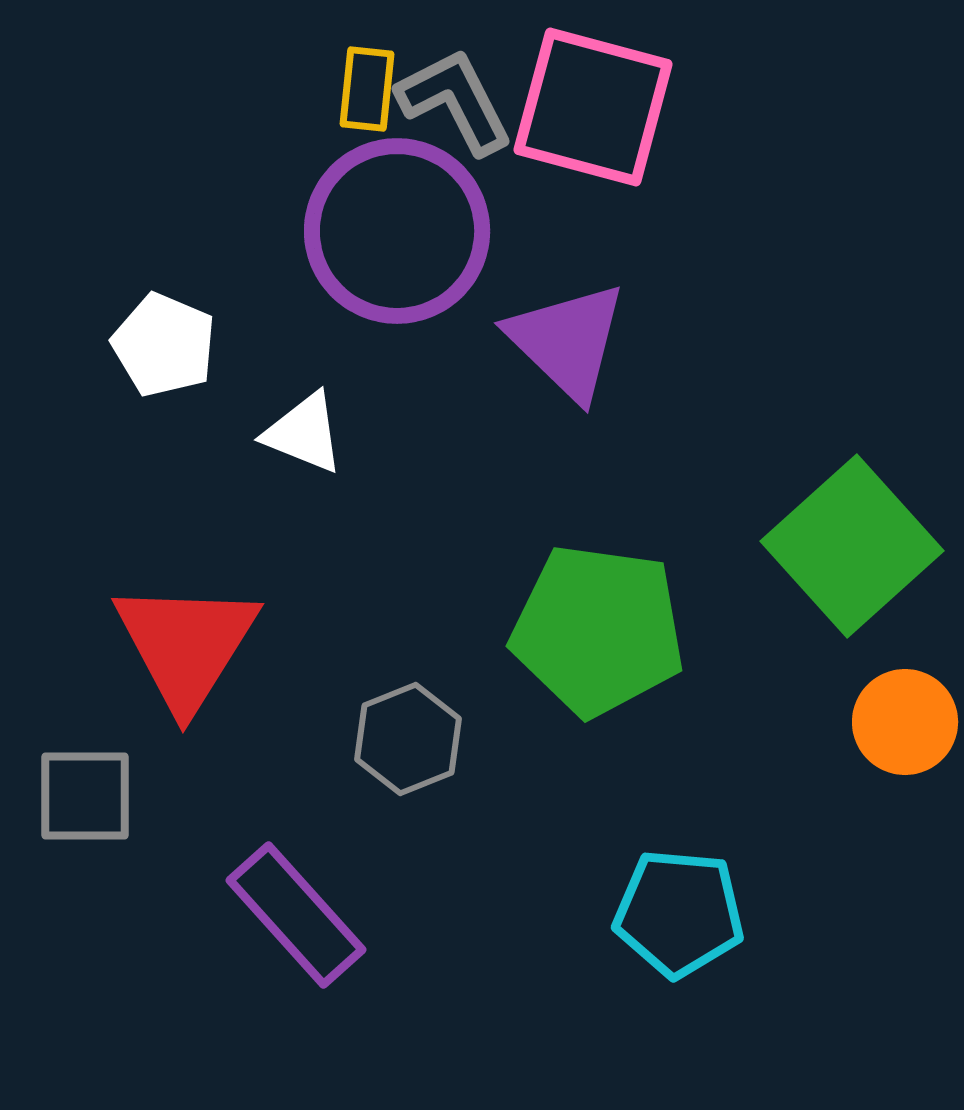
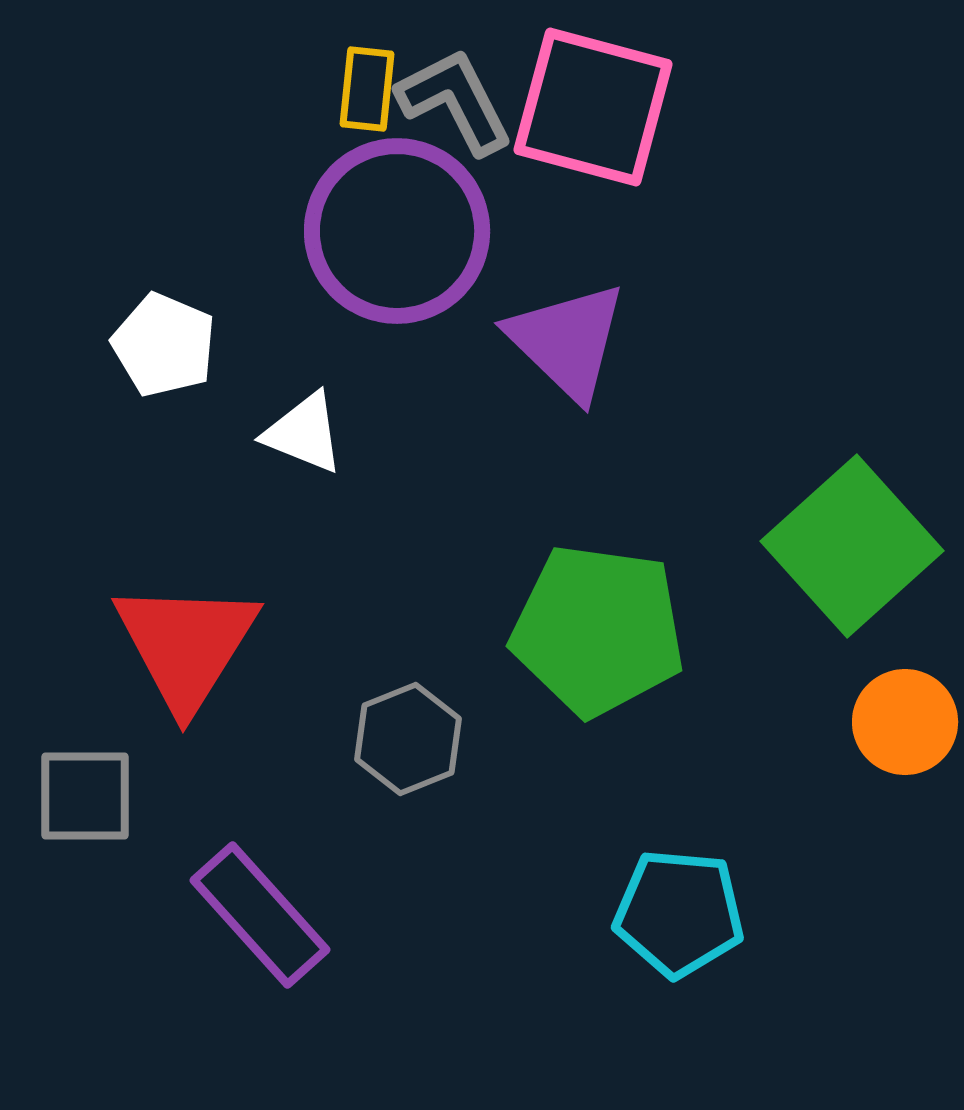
purple rectangle: moved 36 px left
